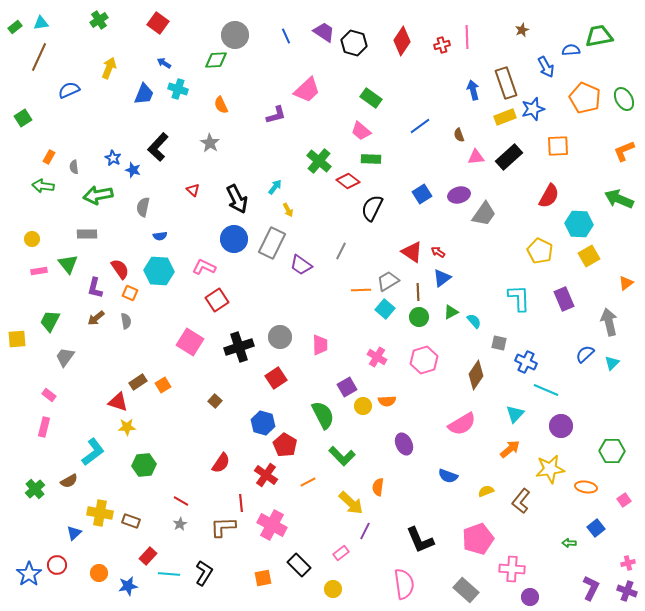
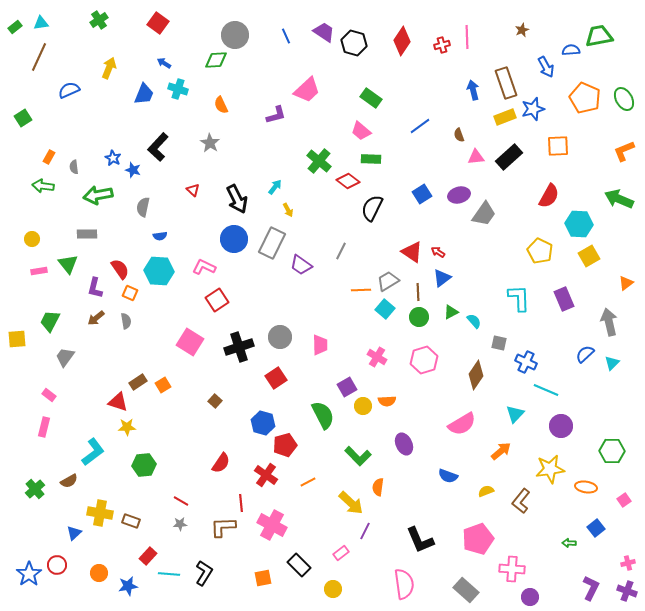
red pentagon at (285, 445): rotated 25 degrees clockwise
orange arrow at (510, 449): moved 9 px left, 2 px down
green L-shape at (342, 456): moved 16 px right
gray star at (180, 524): rotated 24 degrees clockwise
